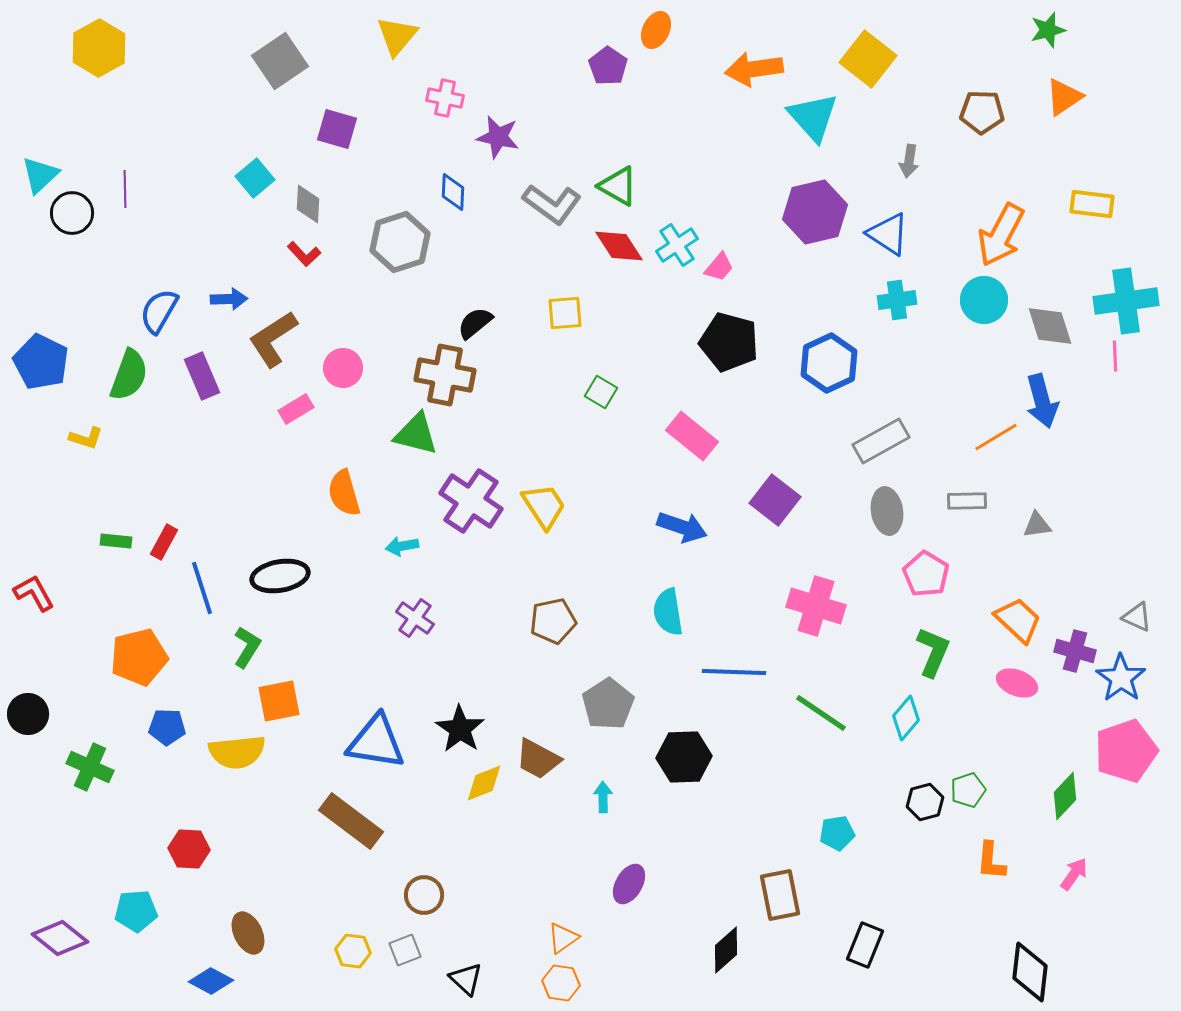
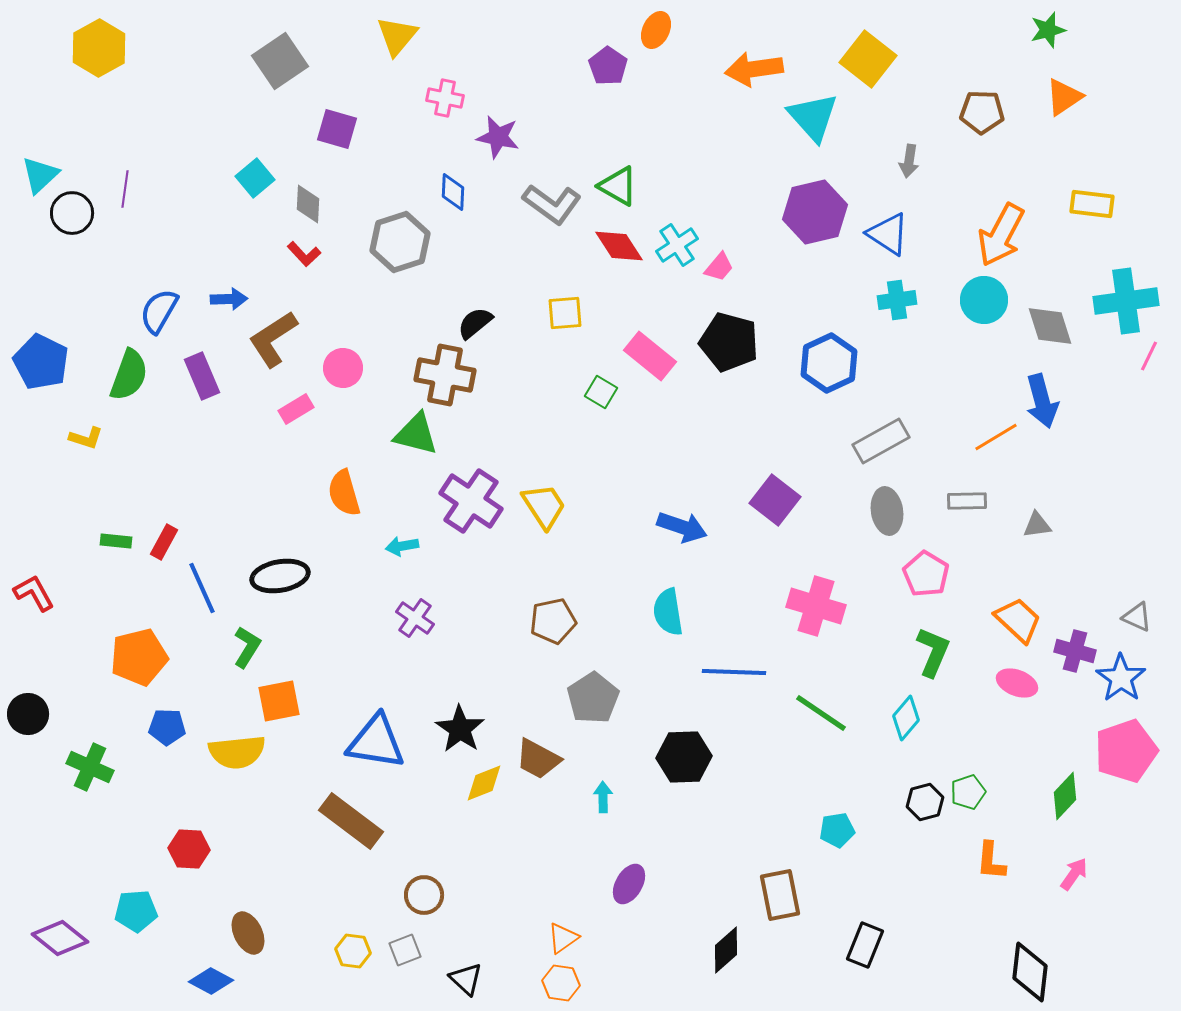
purple line at (125, 189): rotated 9 degrees clockwise
pink line at (1115, 356): moved 34 px right; rotated 28 degrees clockwise
pink rectangle at (692, 436): moved 42 px left, 80 px up
blue line at (202, 588): rotated 6 degrees counterclockwise
gray pentagon at (608, 704): moved 15 px left, 6 px up
green pentagon at (968, 790): moved 2 px down
cyan pentagon at (837, 833): moved 3 px up
